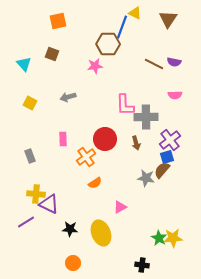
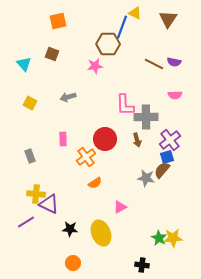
brown arrow: moved 1 px right, 3 px up
